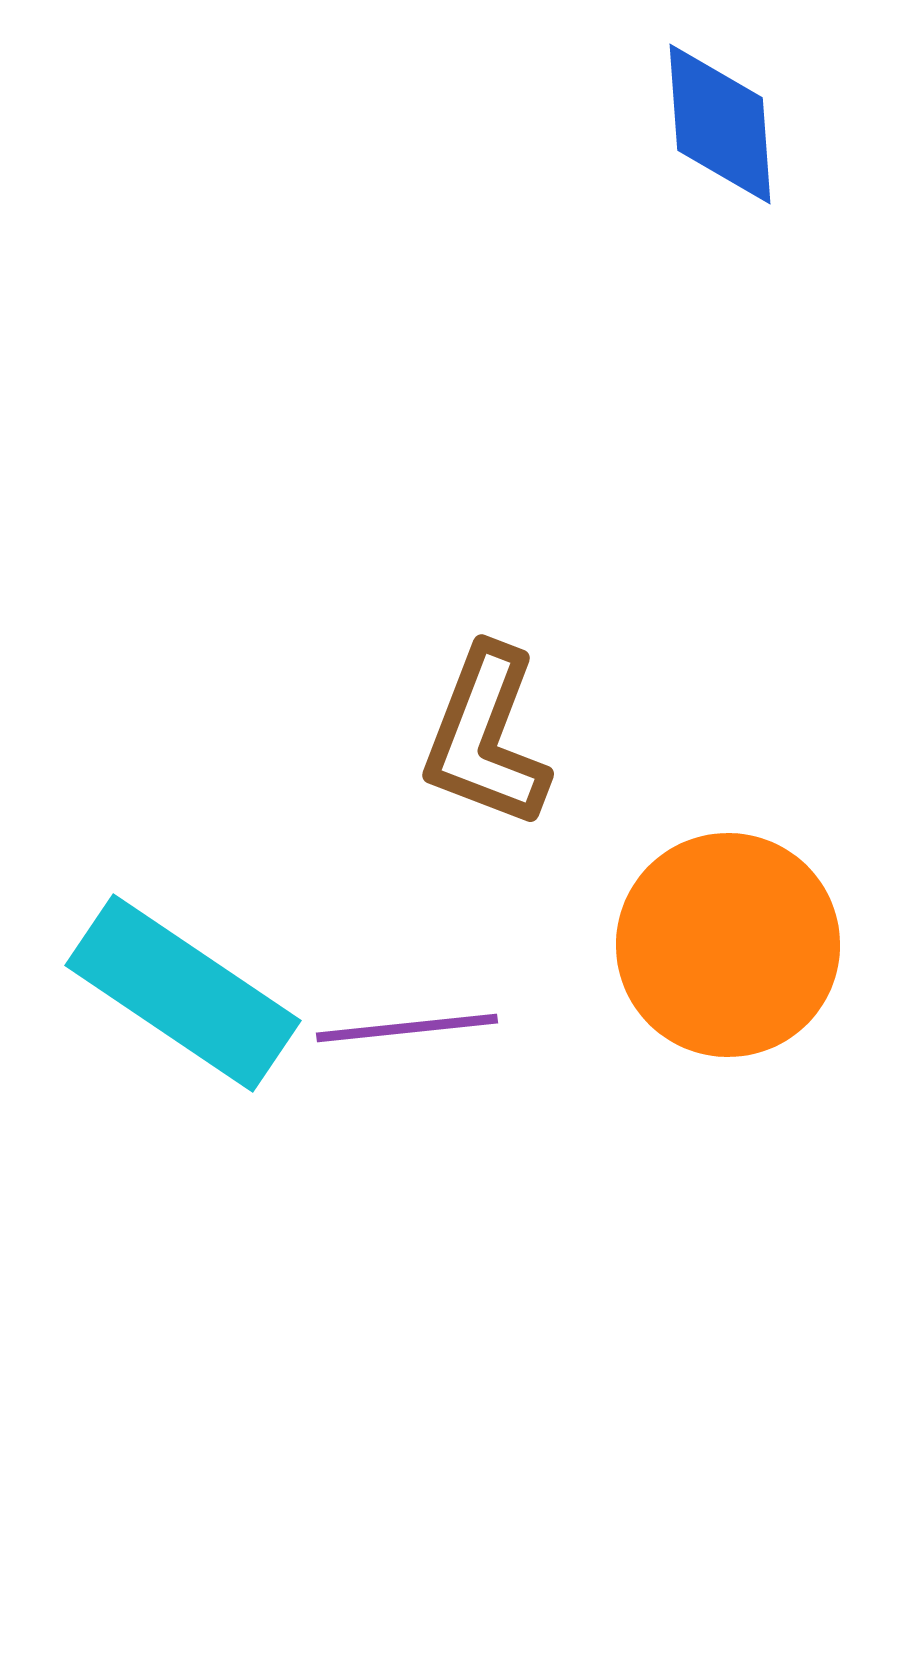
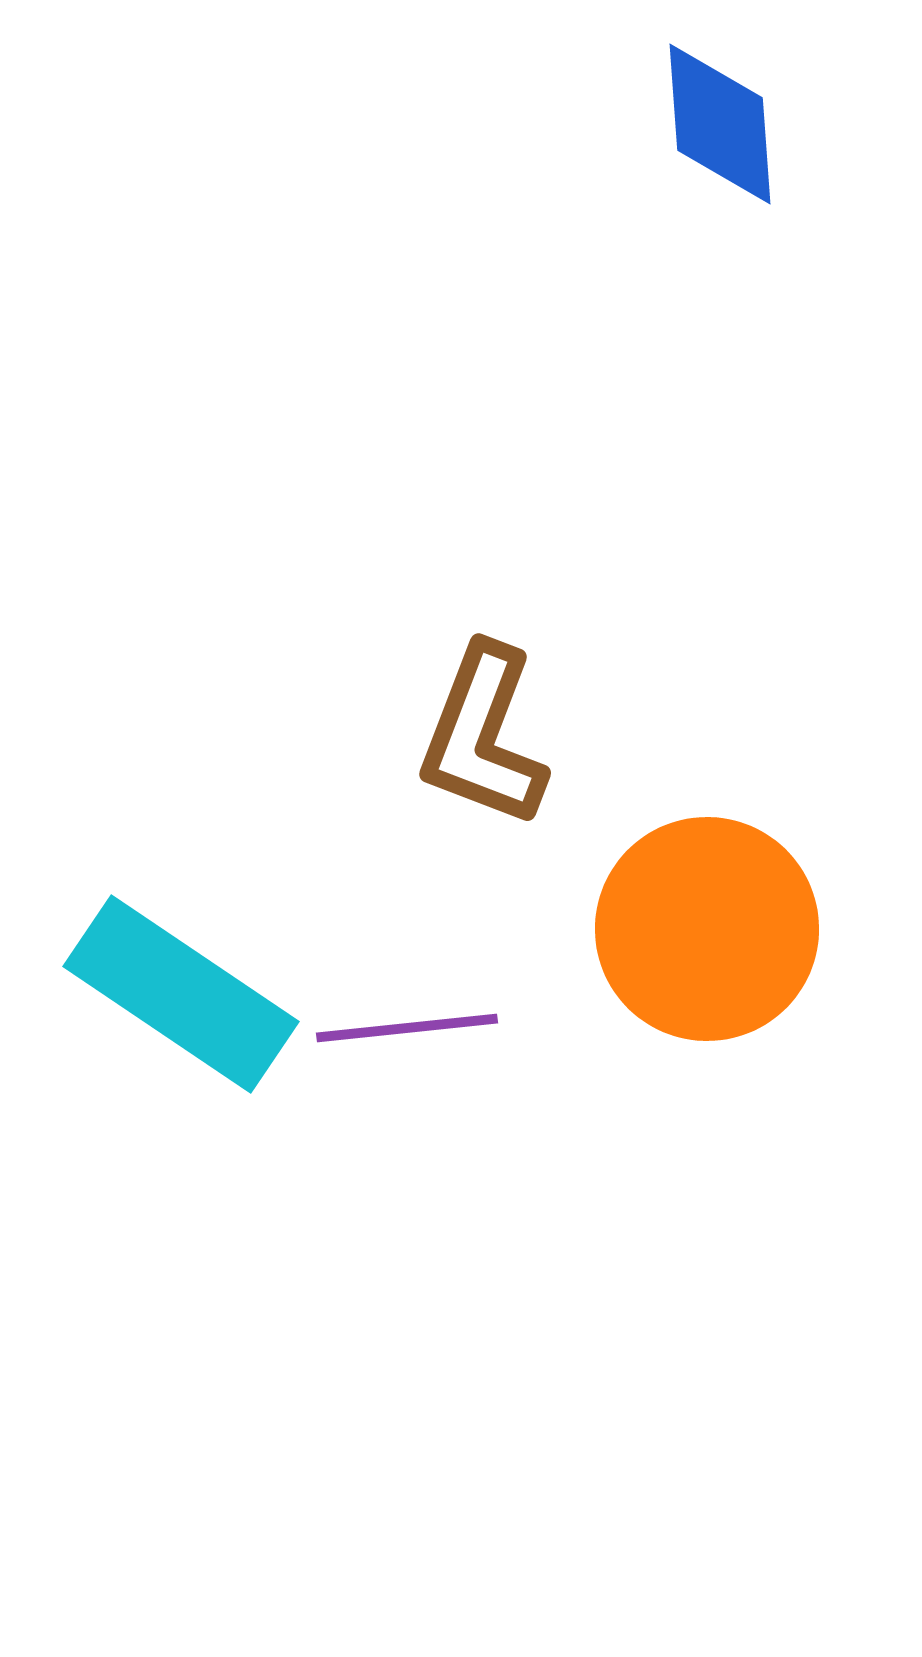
brown L-shape: moved 3 px left, 1 px up
orange circle: moved 21 px left, 16 px up
cyan rectangle: moved 2 px left, 1 px down
